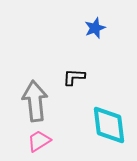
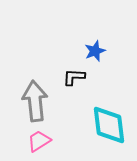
blue star: moved 23 px down
